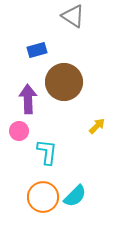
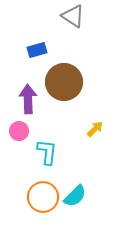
yellow arrow: moved 2 px left, 3 px down
